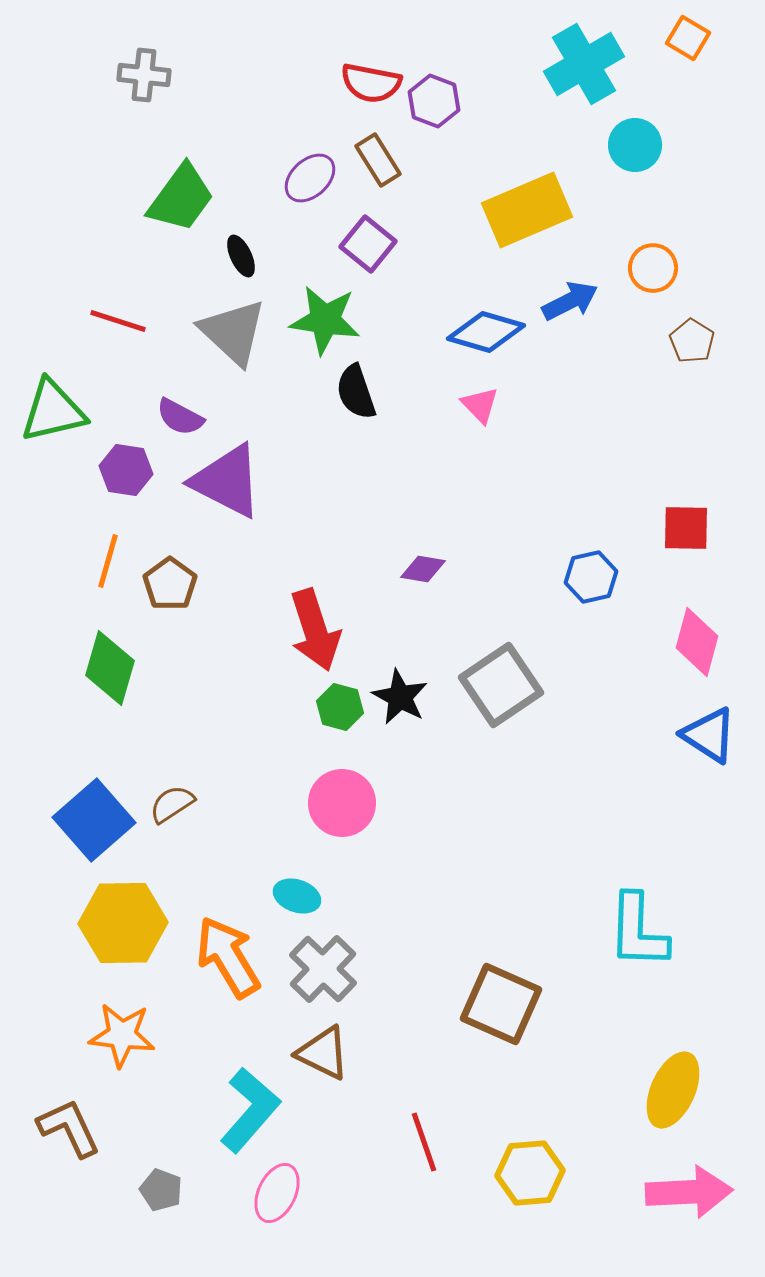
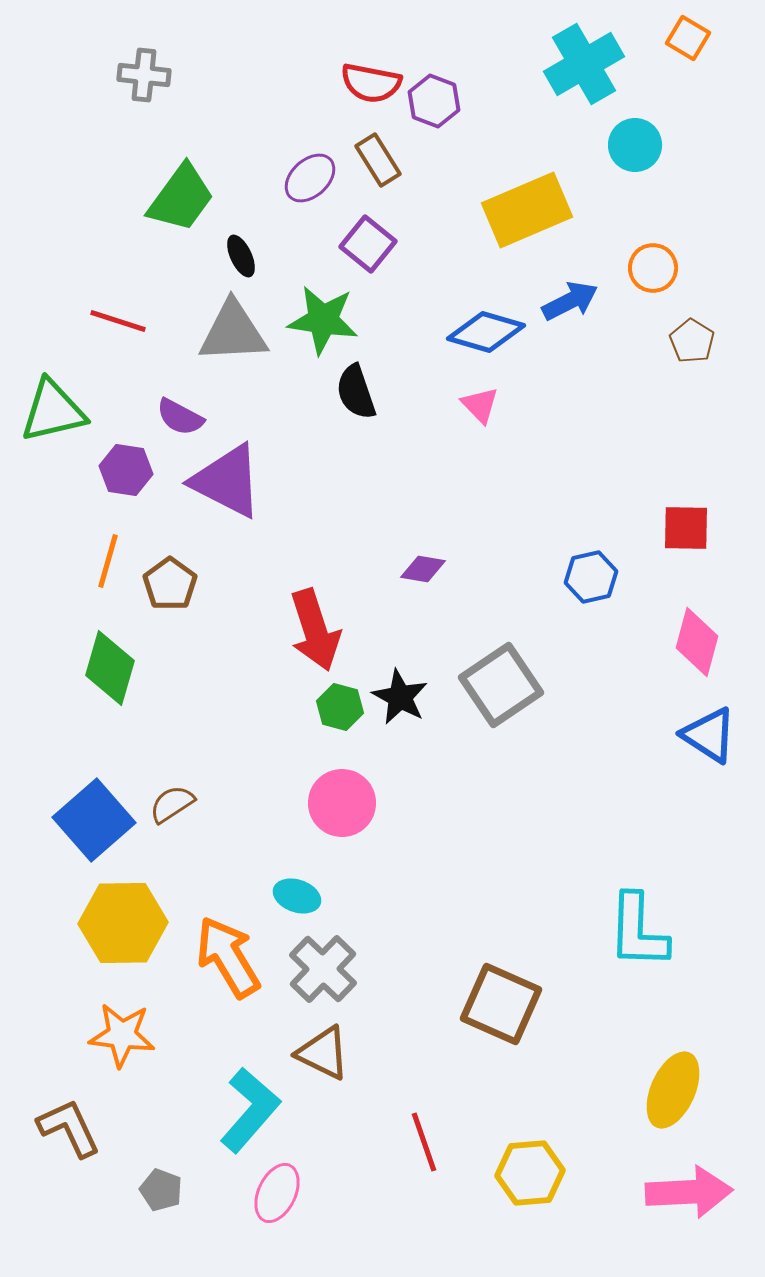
green star at (325, 320): moved 2 px left
gray triangle at (233, 332): rotated 46 degrees counterclockwise
